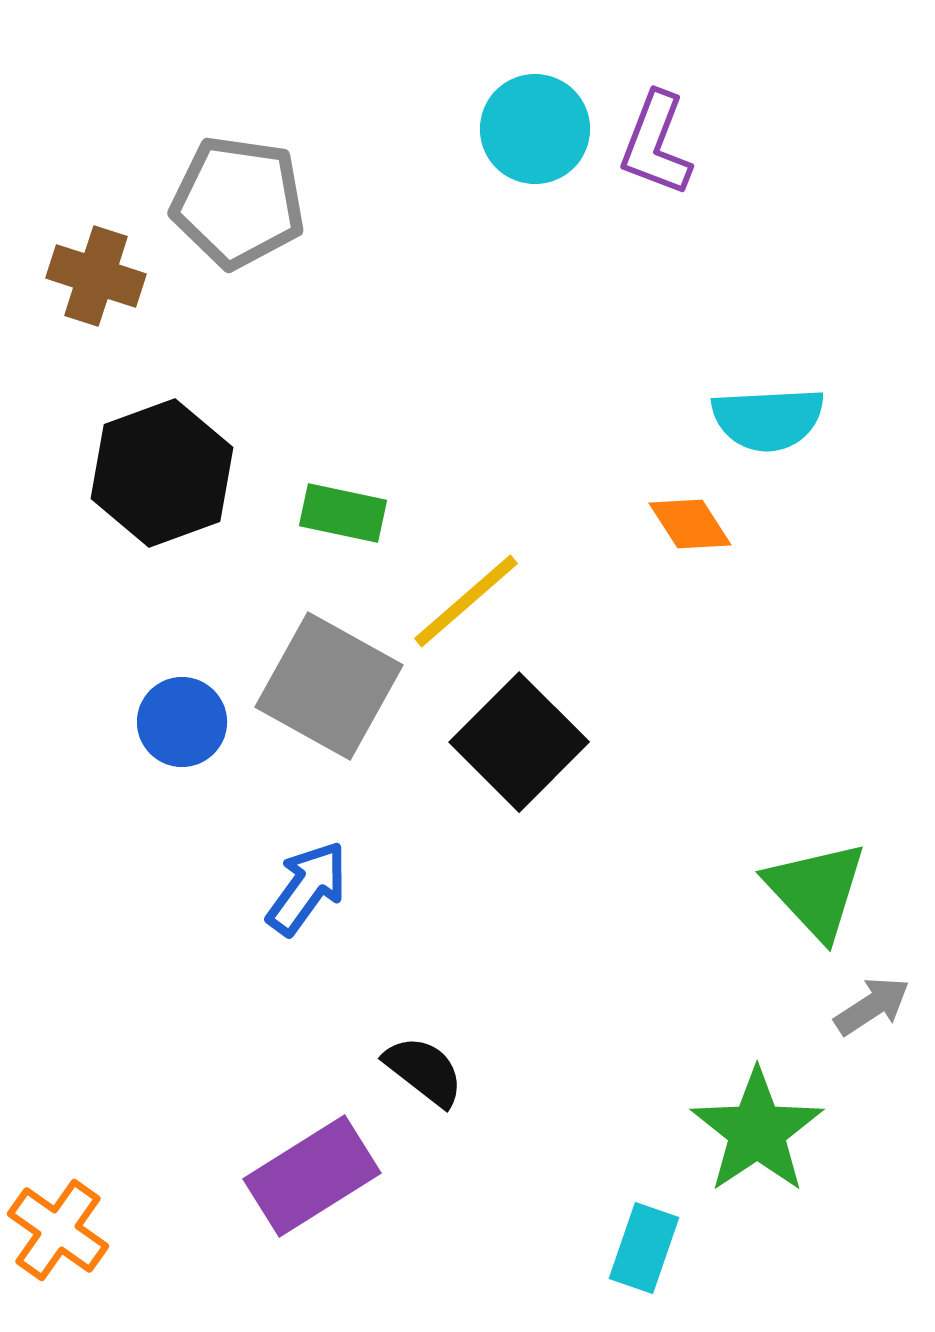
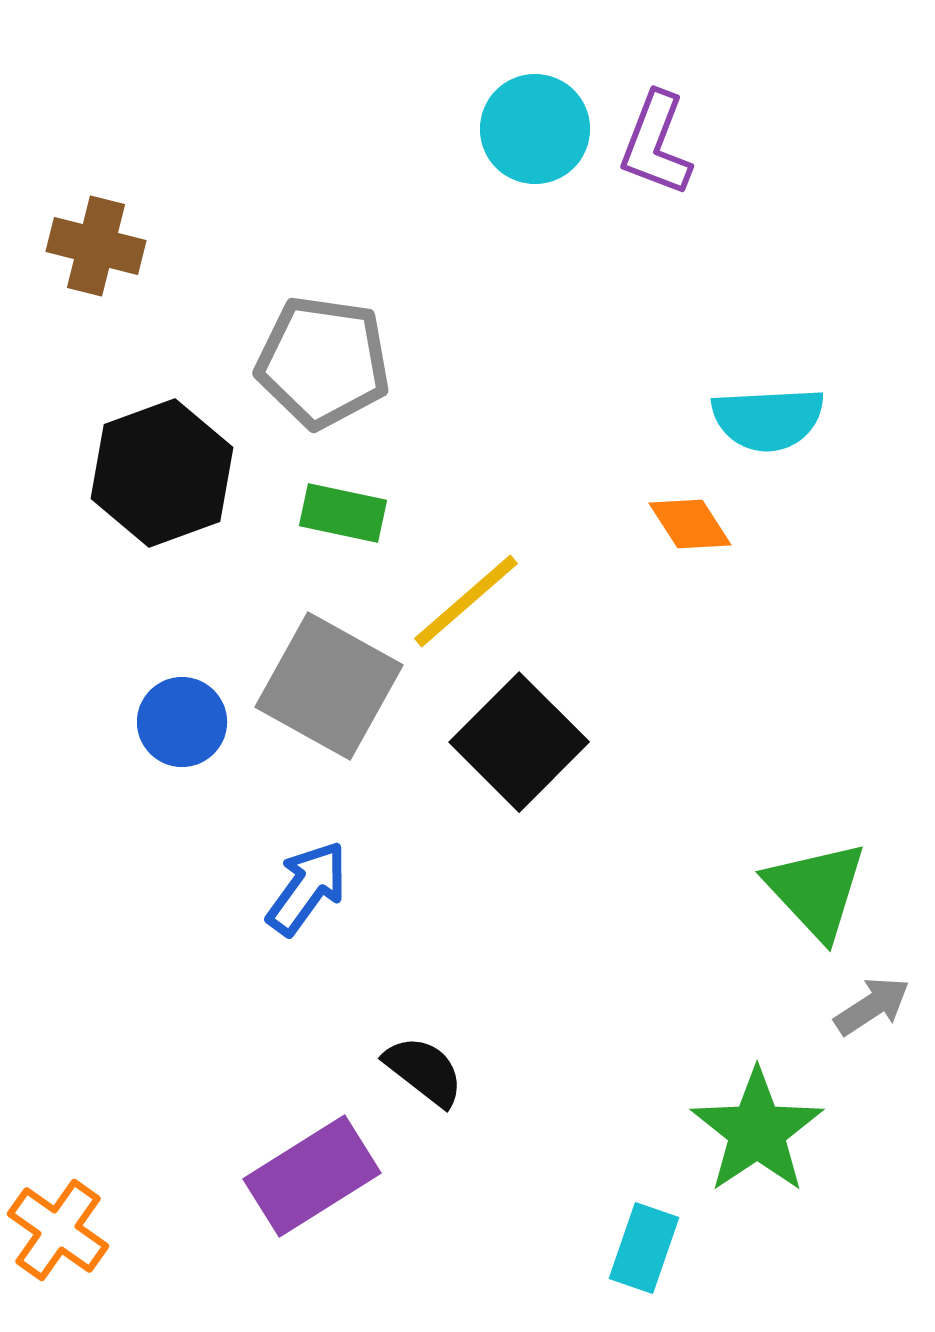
gray pentagon: moved 85 px right, 160 px down
brown cross: moved 30 px up; rotated 4 degrees counterclockwise
